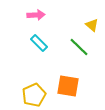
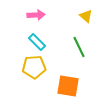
yellow triangle: moved 6 px left, 9 px up
cyan rectangle: moved 2 px left, 1 px up
green line: rotated 20 degrees clockwise
yellow pentagon: moved 28 px up; rotated 20 degrees clockwise
